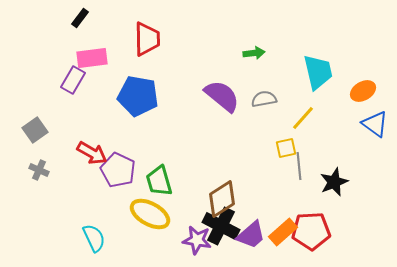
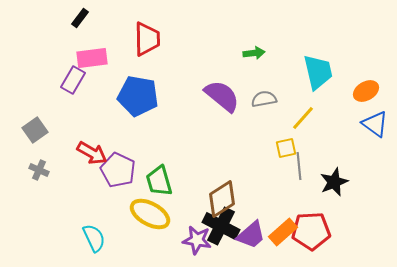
orange ellipse: moved 3 px right
